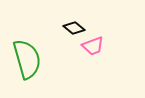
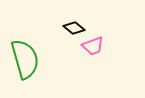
green semicircle: moved 2 px left
